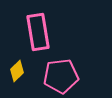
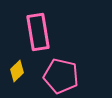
pink pentagon: rotated 20 degrees clockwise
